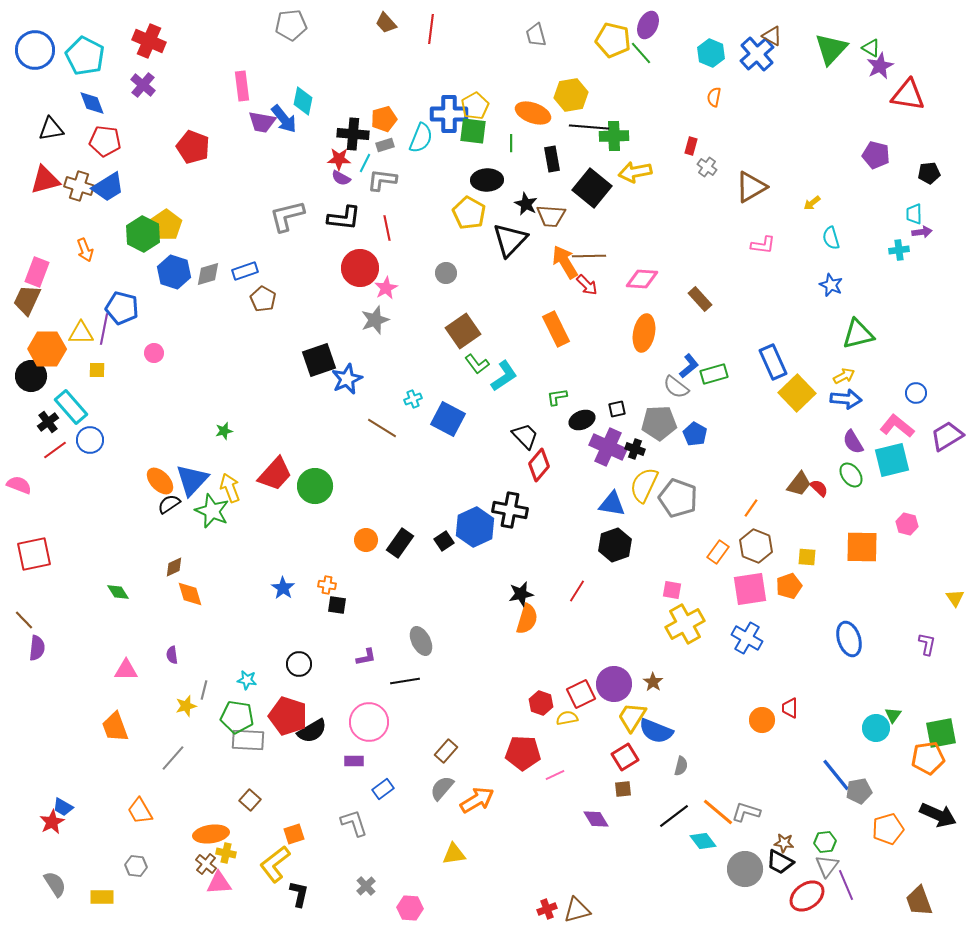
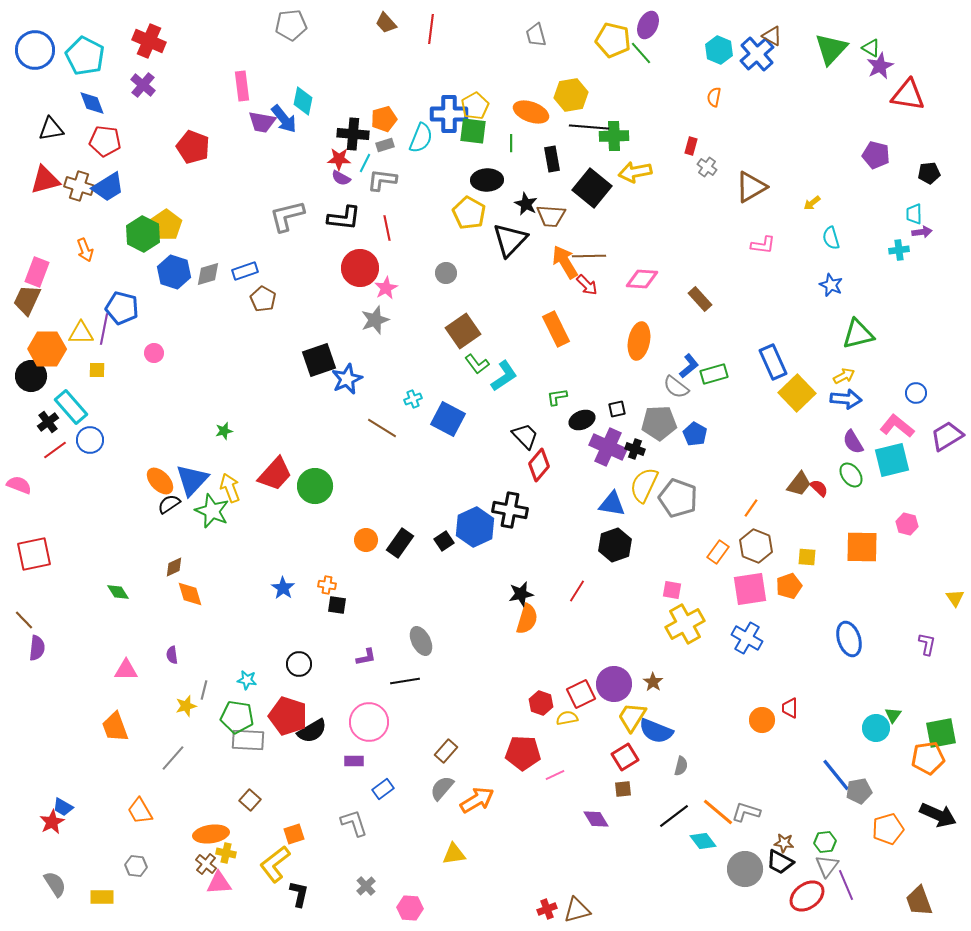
cyan hexagon at (711, 53): moved 8 px right, 3 px up
orange ellipse at (533, 113): moved 2 px left, 1 px up
orange ellipse at (644, 333): moved 5 px left, 8 px down
